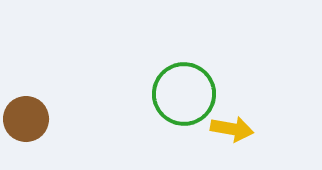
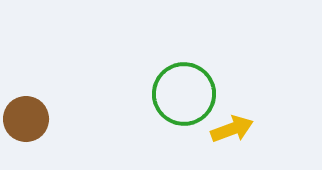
yellow arrow: rotated 30 degrees counterclockwise
